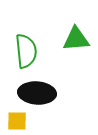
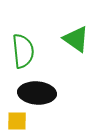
green triangle: rotated 40 degrees clockwise
green semicircle: moved 3 px left
